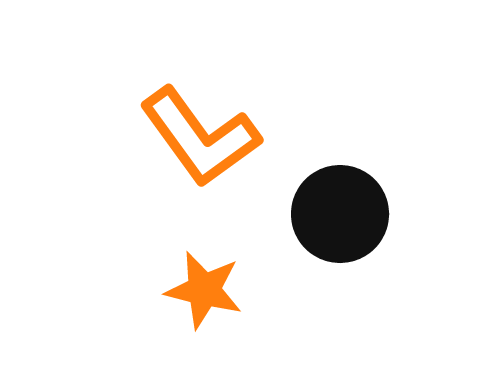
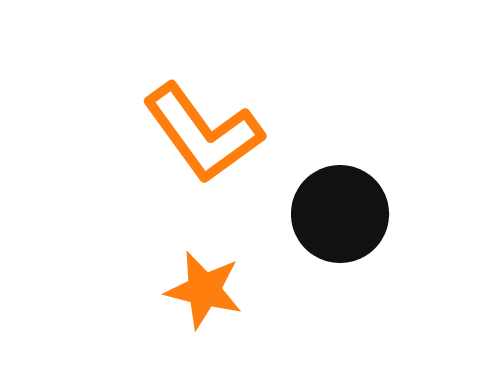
orange L-shape: moved 3 px right, 4 px up
